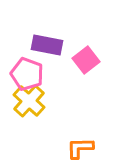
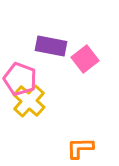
purple rectangle: moved 4 px right, 1 px down
pink square: moved 1 px left, 1 px up
pink pentagon: moved 7 px left, 5 px down
